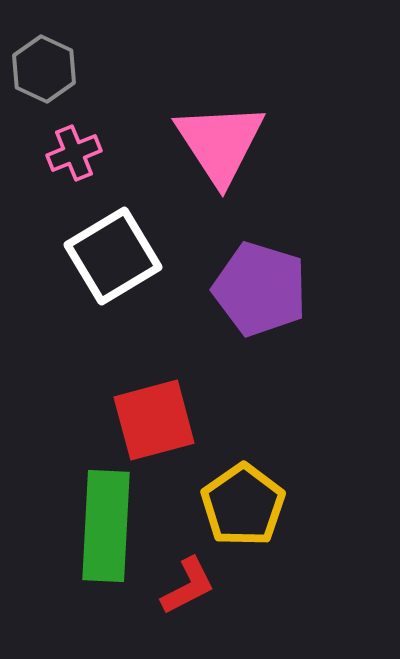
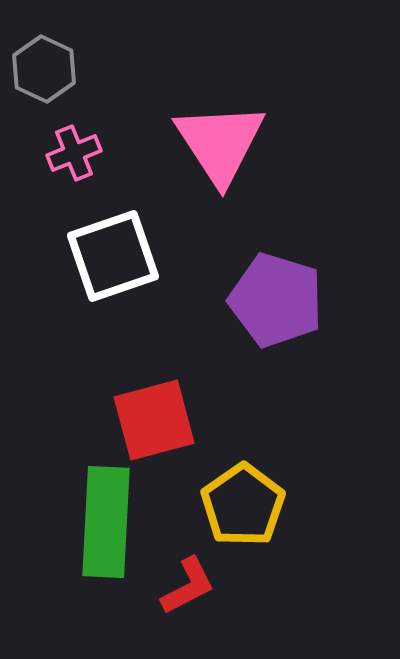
white square: rotated 12 degrees clockwise
purple pentagon: moved 16 px right, 11 px down
green rectangle: moved 4 px up
